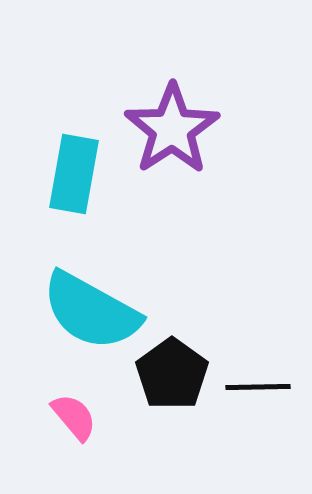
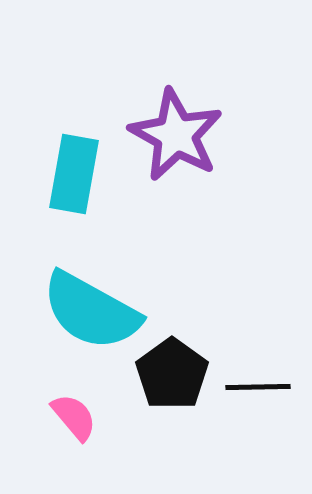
purple star: moved 4 px right, 6 px down; rotated 10 degrees counterclockwise
